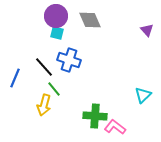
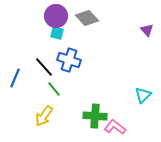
gray diamond: moved 3 px left, 2 px up; rotated 20 degrees counterclockwise
yellow arrow: moved 11 px down; rotated 20 degrees clockwise
